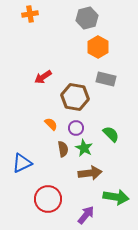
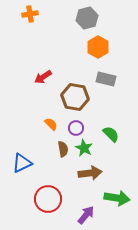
green arrow: moved 1 px right, 1 px down
